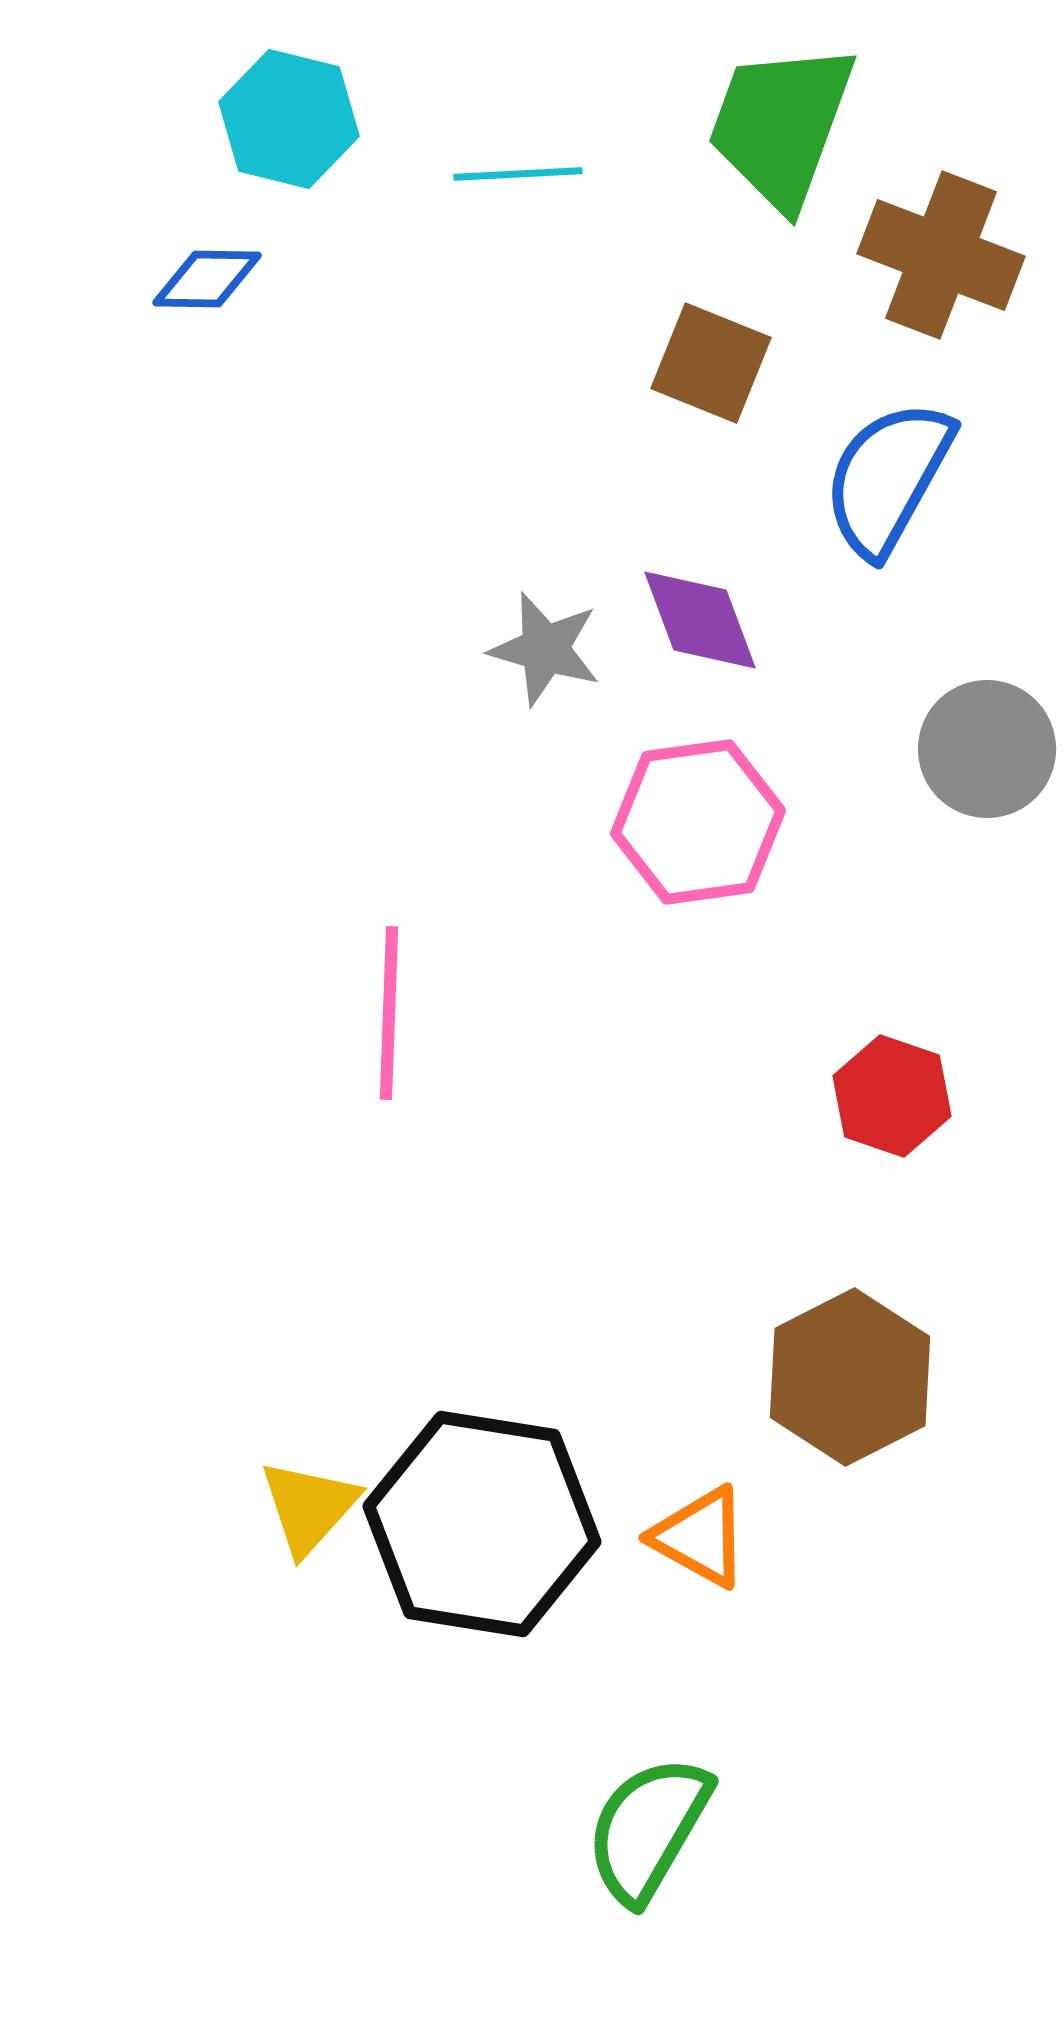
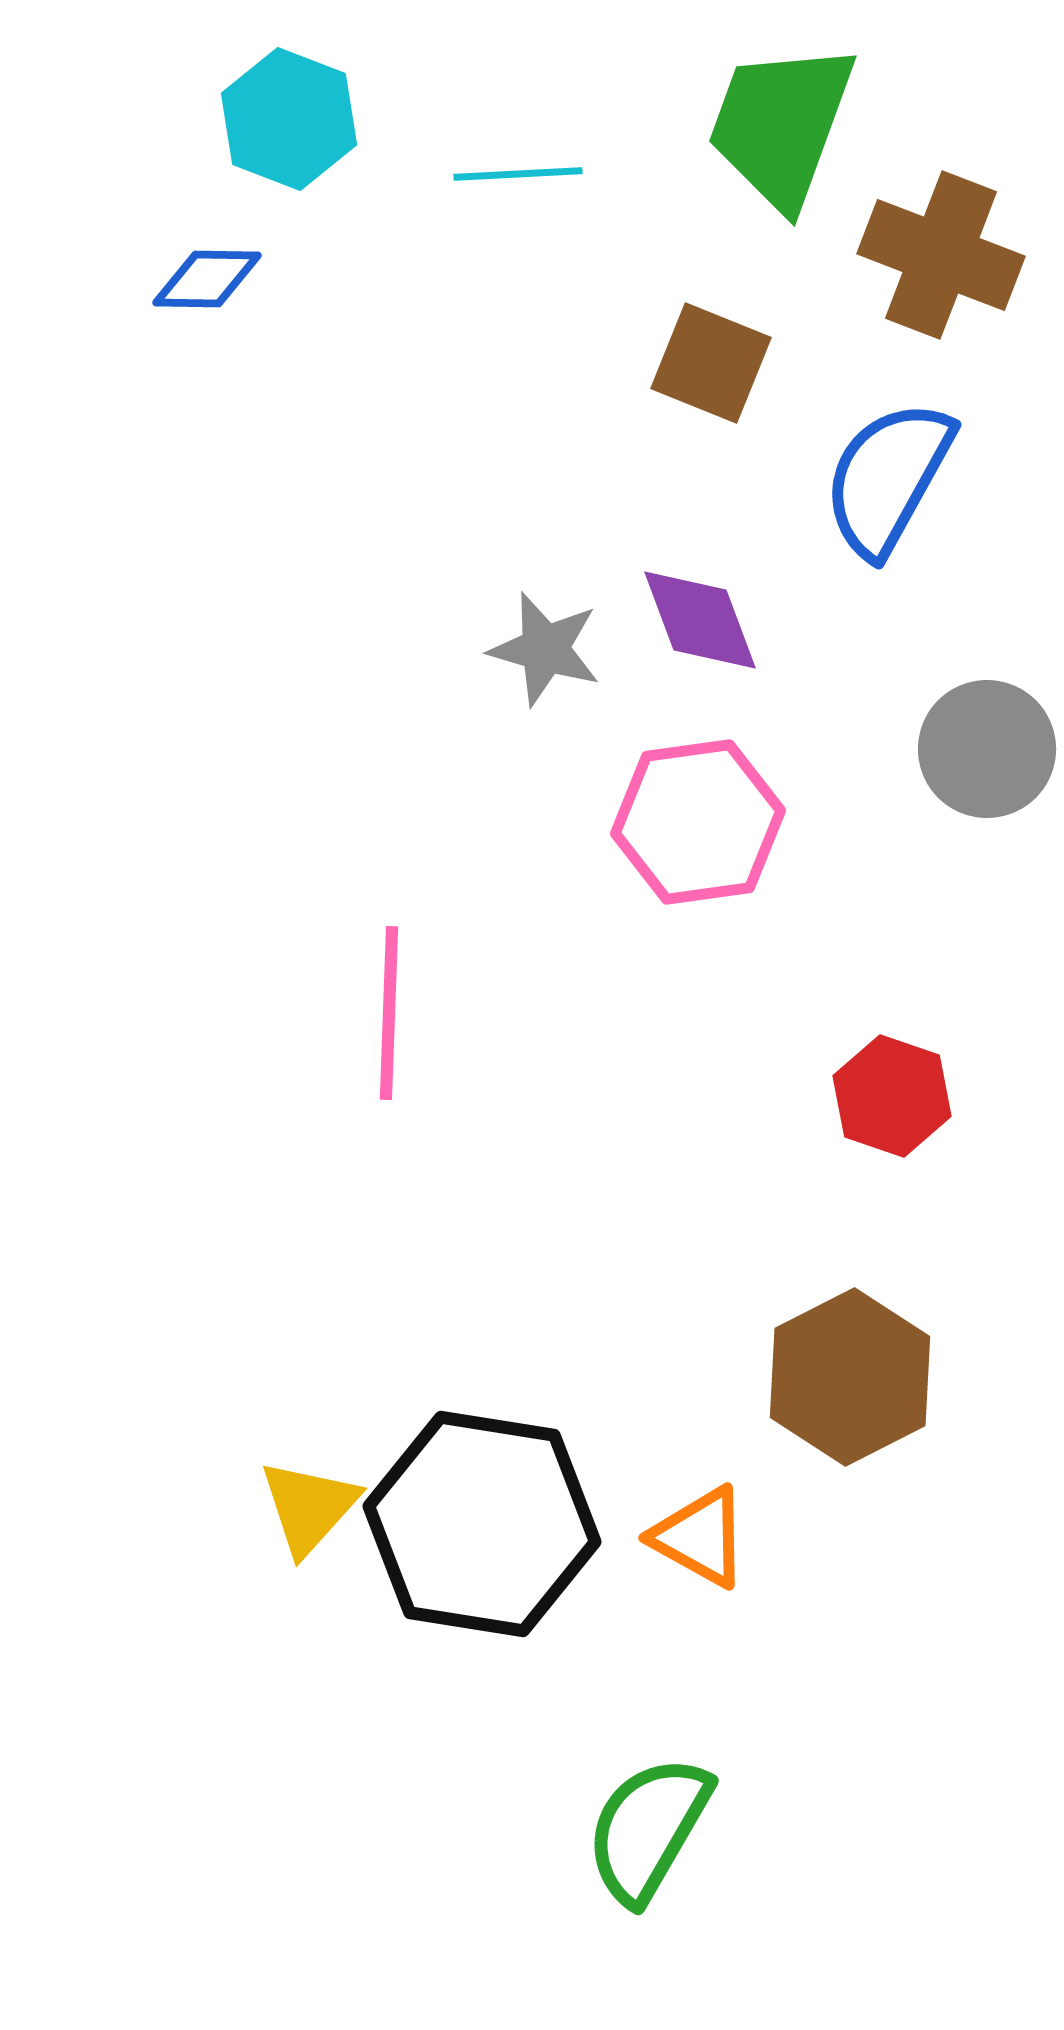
cyan hexagon: rotated 7 degrees clockwise
